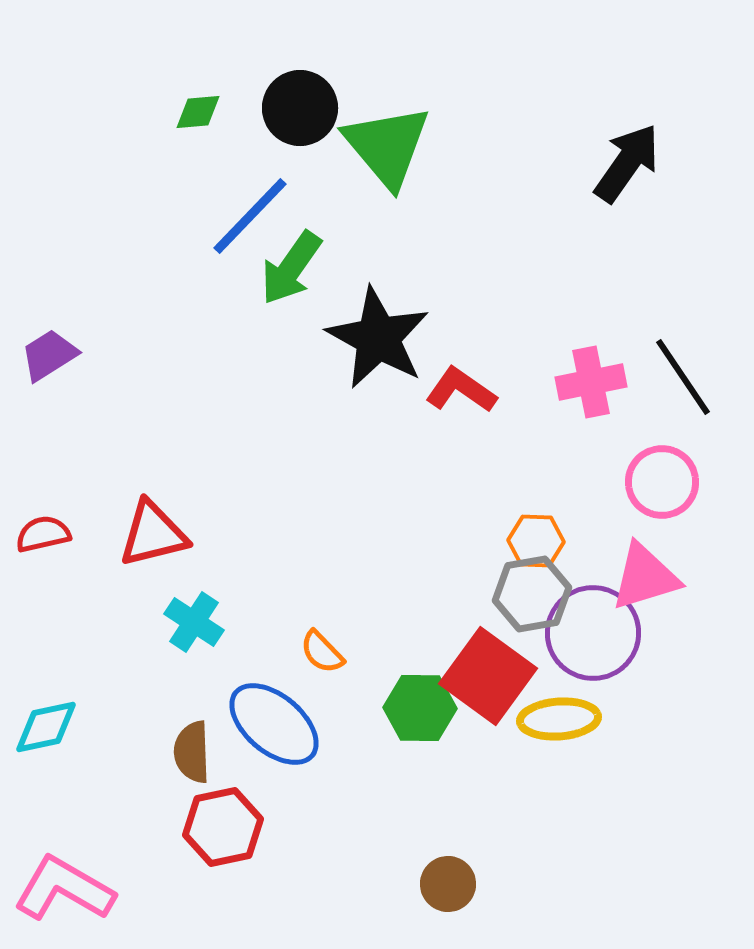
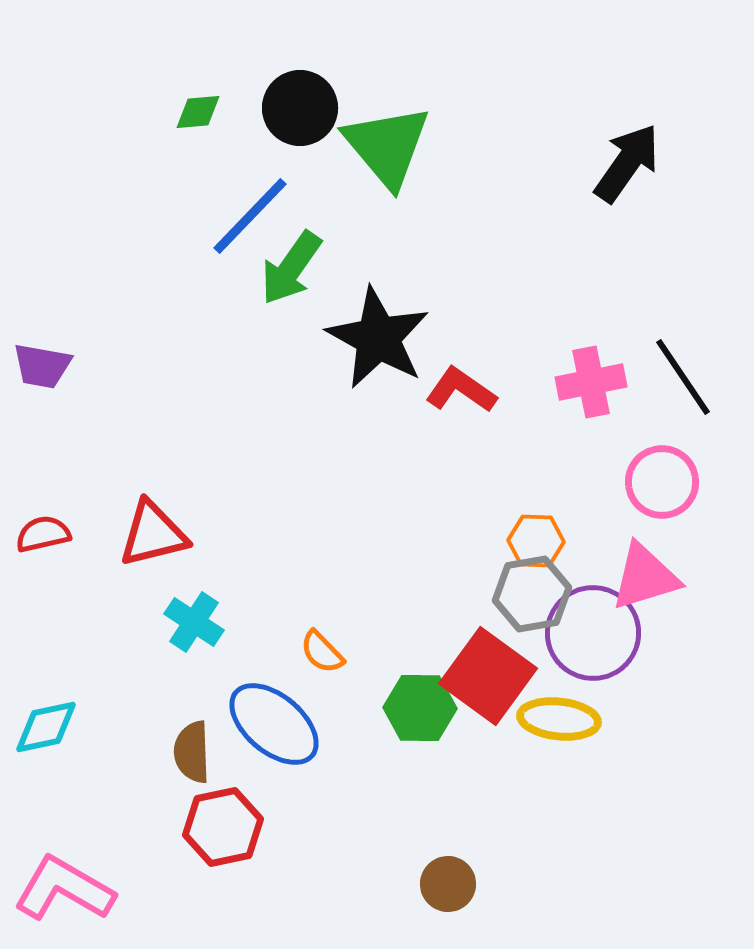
purple trapezoid: moved 7 px left, 11 px down; rotated 138 degrees counterclockwise
yellow ellipse: rotated 10 degrees clockwise
